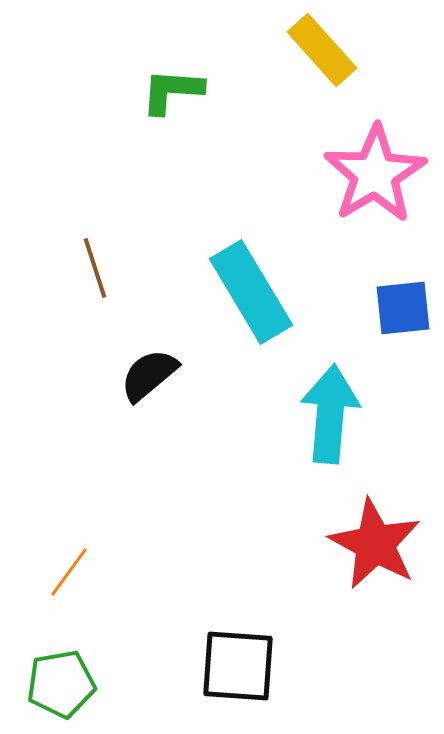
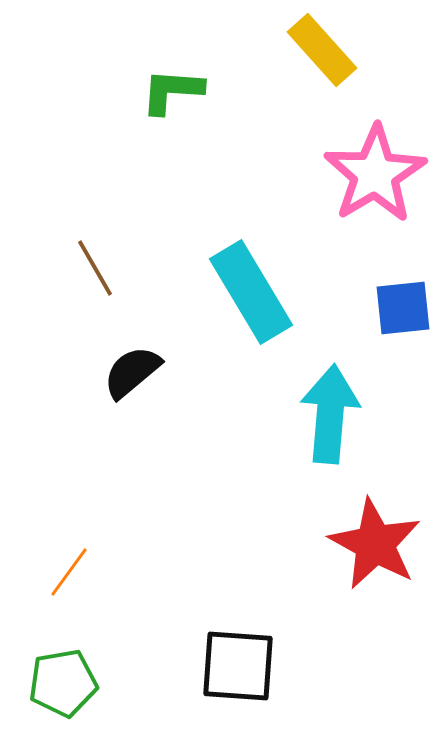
brown line: rotated 12 degrees counterclockwise
black semicircle: moved 17 px left, 3 px up
green pentagon: moved 2 px right, 1 px up
